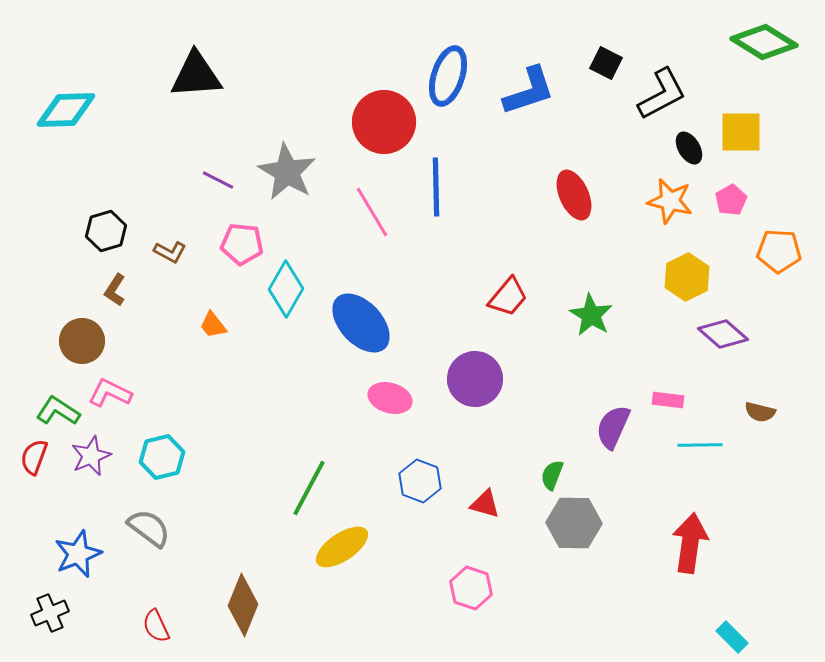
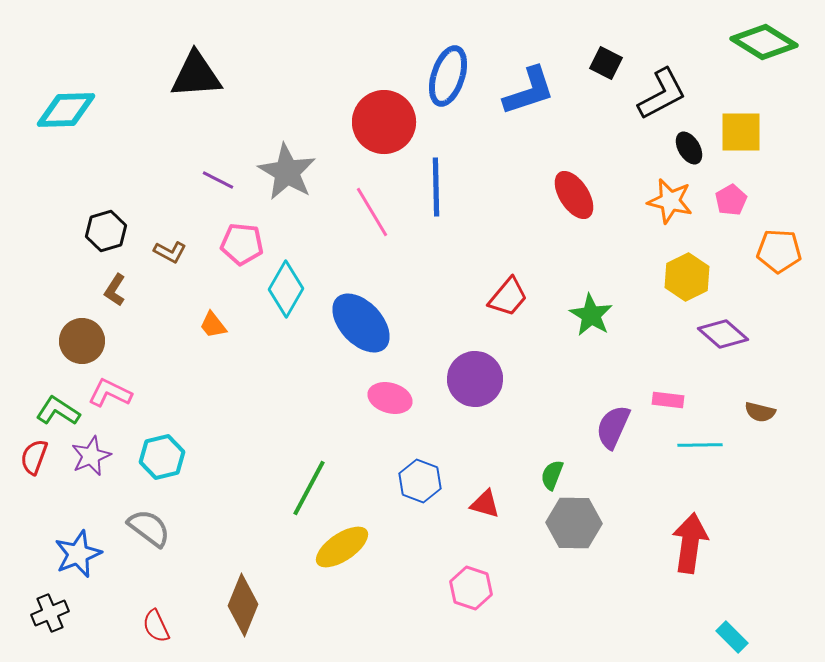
red ellipse at (574, 195): rotated 9 degrees counterclockwise
